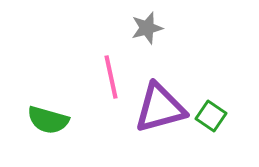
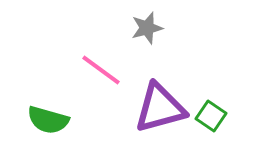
pink line: moved 10 px left, 7 px up; rotated 42 degrees counterclockwise
